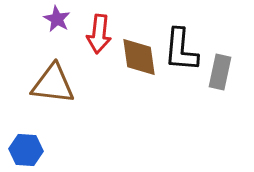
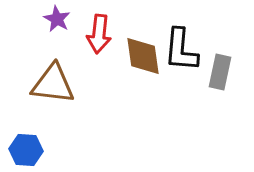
brown diamond: moved 4 px right, 1 px up
